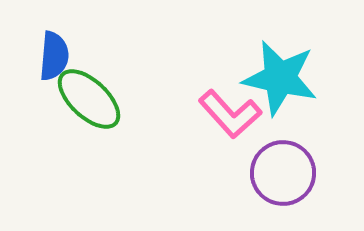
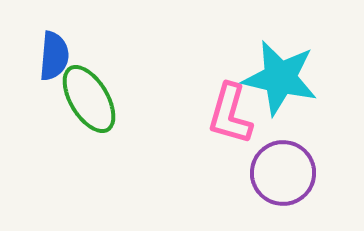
green ellipse: rotated 16 degrees clockwise
pink L-shape: rotated 58 degrees clockwise
